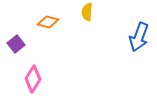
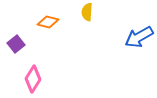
blue arrow: rotated 40 degrees clockwise
